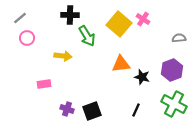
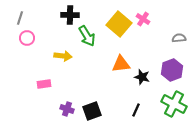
gray line: rotated 32 degrees counterclockwise
